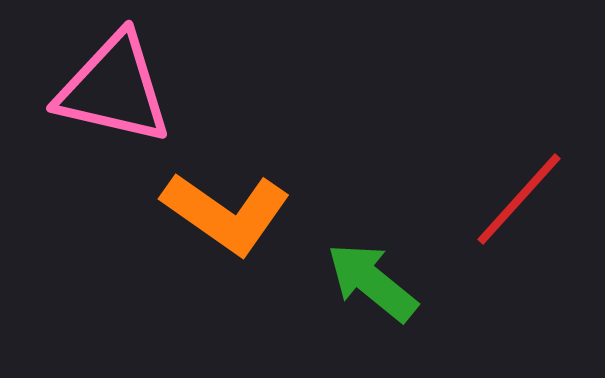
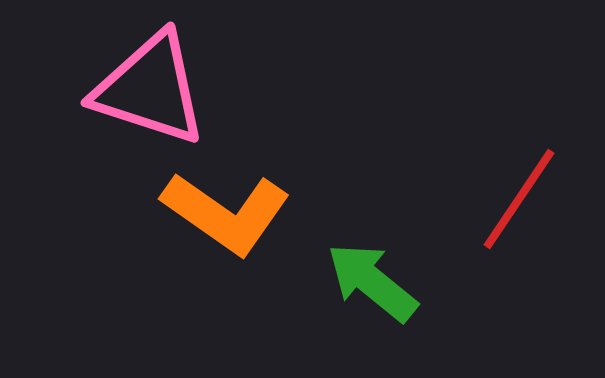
pink triangle: moved 36 px right; rotated 5 degrees clockwise
red line: rotated 8 degrees counterclockwise
